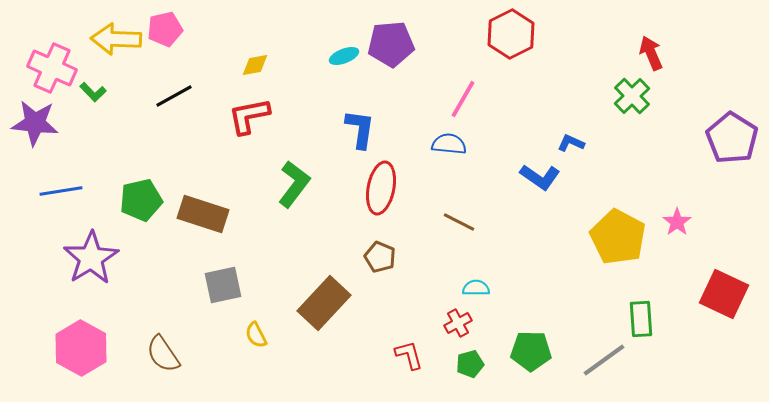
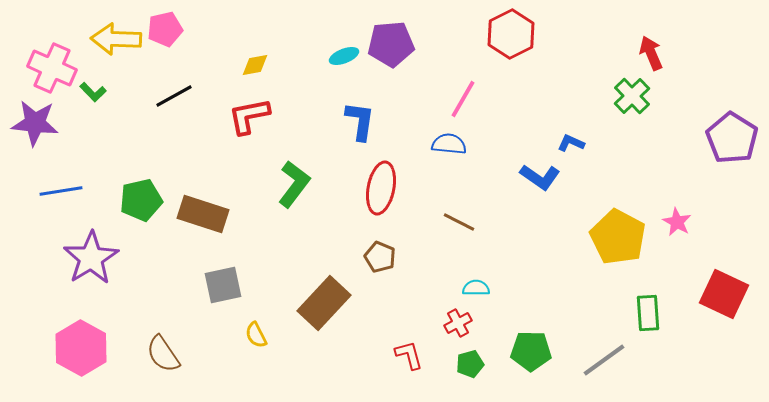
blue L-shape at (360, 129): moved 8 px up
pink star at (677, 222): rotated 8 degrees counterclockwise
green rectangle at (641, 319): moved 7 px right, 6 px up
